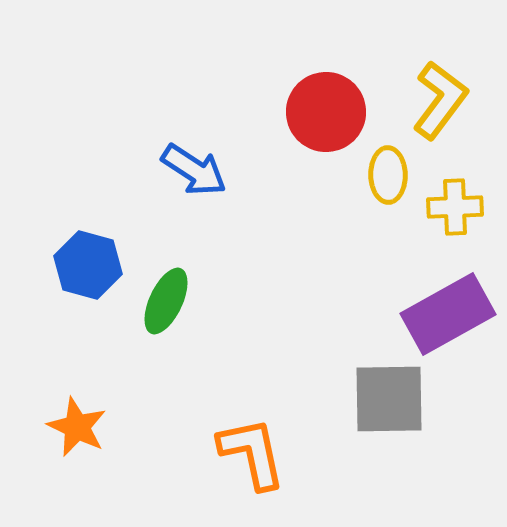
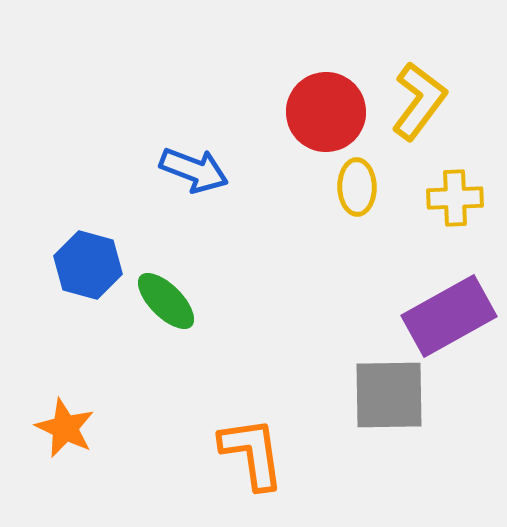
yellow L-shape: moved 21 px left, 1 px down
blue arrow: rotated 12 degrees counterclockwise
yellow ellipse: moved 31 px left, 12 px down
yellow cross: moved 9 px up
green ellipse: rotated 70 degrees counterclockwise
purple rectangle: moved 1 px right, 2 px down
gray square: moved 4 px up
orange star: moved 12 px left, 1 px down
orange L-shape: rotated 4 degrees clockwise
